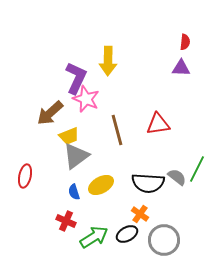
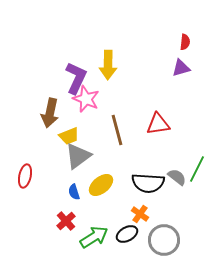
yellow arrow: moved 4 px down
purple triangle: rotated 18 degrees counterclockwise
brown arrow: rotated 36 degrees counterclockwise
gray triangle: moved 2 px right
yellow ellipse: rotated 10 degrees counterclockwise
red cross: rotated 24 degrees clockwise
